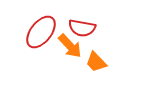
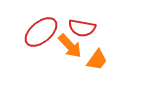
red ellipse: rotated 12 degrees clockwise
orange trapezoid: moved 1 px right, 2 px up; rotated 100 degrees counterclockwise
